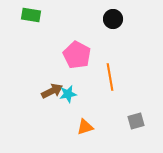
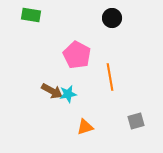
black circle: moved 1 px left, 1 px up
brown arrow: rotated 55 degrees clockwise
